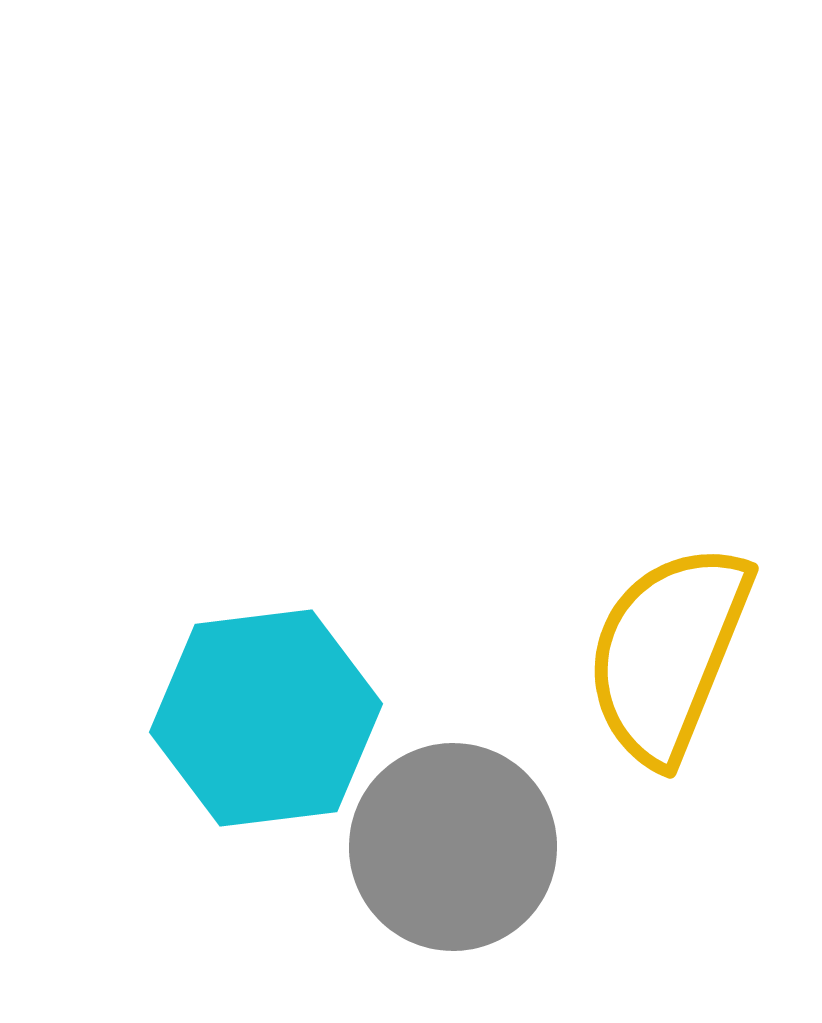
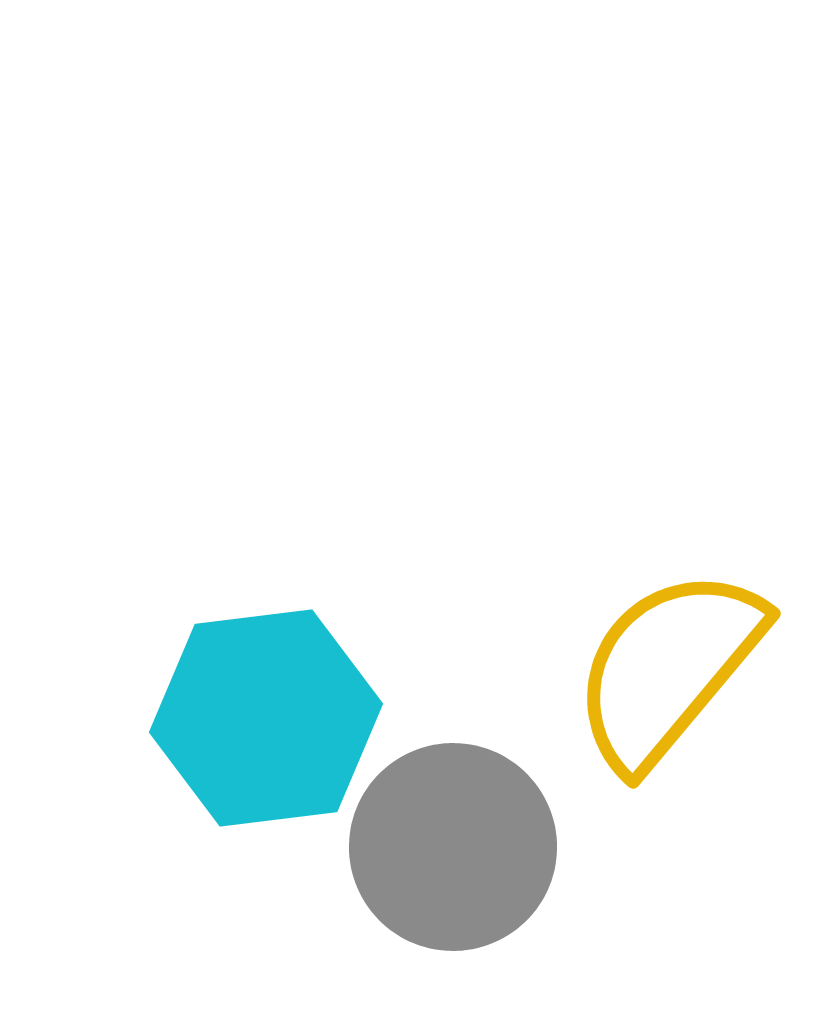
yellow semicircle: moved 15 px down; rotated 18 degrees clockwise
